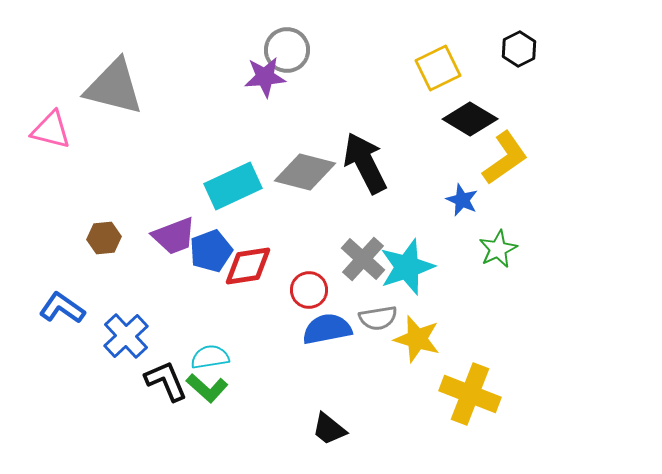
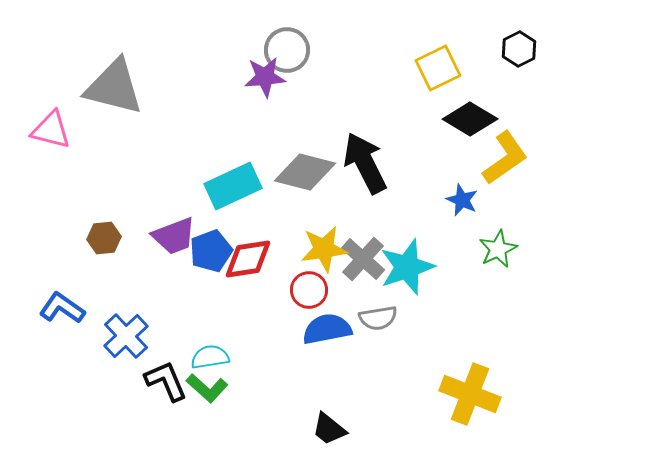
red diamond: moved 7 px up
yellow star: moved 93 px left, 90 px up; rotated 24 degrees counterclockwise
